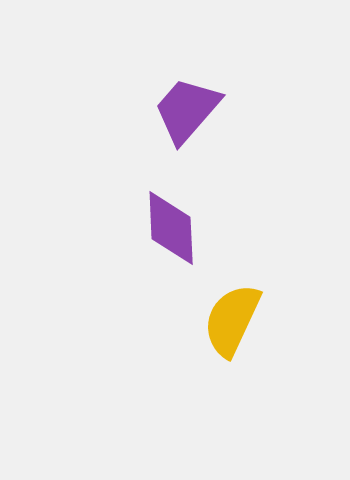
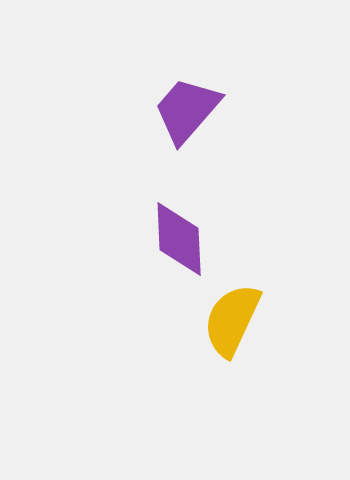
purple diamond: moved 8 px right, 11 px down
